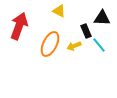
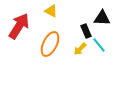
yellow triangle: moved 8 px left
red arrow: rotated 12 degrees clockwise
yellow arrow: moved 6 px right, 3 px down; rotated 24 degrees counterclockwise
